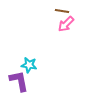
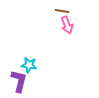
pink arrow: moved 1 px right, 1 px down; rotated 66 degrees counterclockwise
purple L-shape: rotated 25 degrees clockwise
